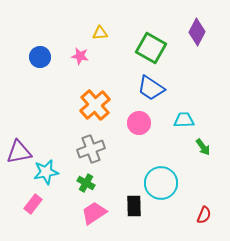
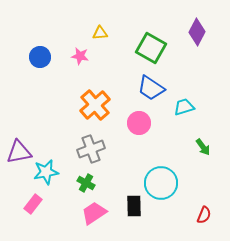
cyan trapezoid: moved 13 px up; rotated 15 degrees counterclockwise
